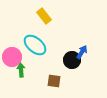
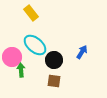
yellow rectangle: moved 13 px left, 3 px up
black circle: moved 18 px left
